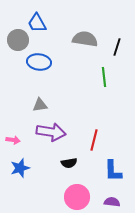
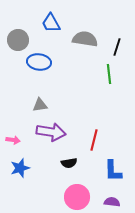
blue trapezoid: moved 14 px right
green line: moved 5 px right, 3 px up
